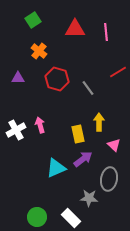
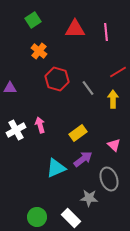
purple triangle: moved 8 px left, 10 px down
yellow arrow: moved 14 px right, 23 px up
yellow rectangle: moved 1 px up; rotated 66 degrees clockwise
gray ellipse: rotated 30 degrees counterclockwise
